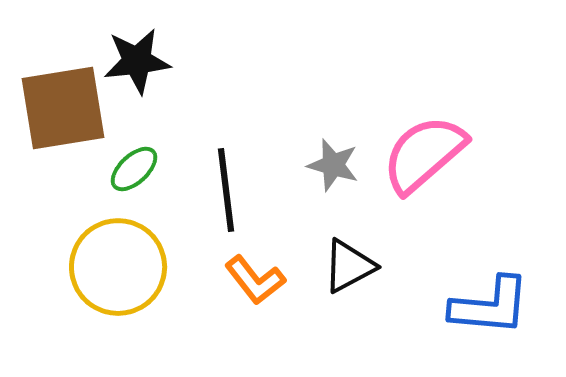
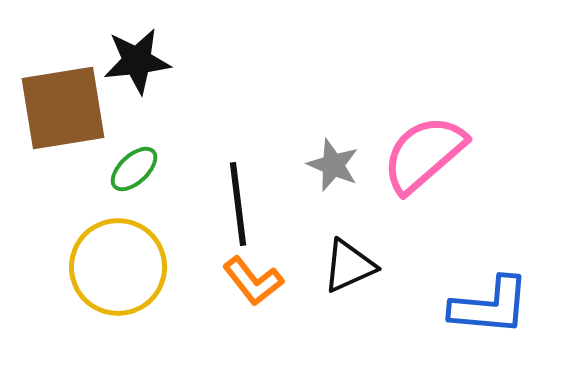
gray star: rotated 6 degrees clockwise
black line: moved 12 px right, 14 px down
black triangle: rotated 4 degrees clockwise
orange L-shape: moved 2 px left, 1 px down
